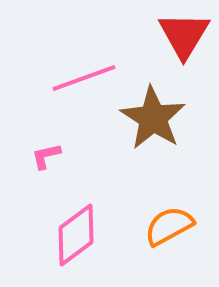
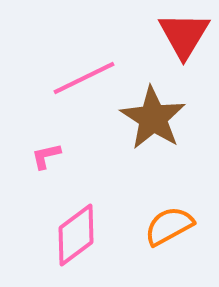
pink line: rotated 6 degrees counterclockwise
